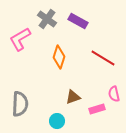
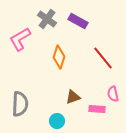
red line: rotated 20 degrees clockwise
pink semicircle: moved 1 px left
pink rectangle: rotated 21 degrees clockwise
